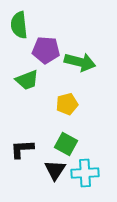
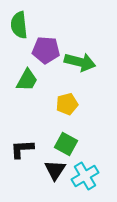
green trapezoid: rotated 40 degrees counterclockwise
cyan cross: moved 3 px down; rotated 28 degrees counterclockwise
